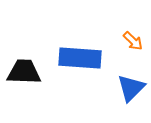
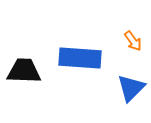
orange arrow: rotated 10 degrees clockwise
black trapezoid: moved 1 px up
